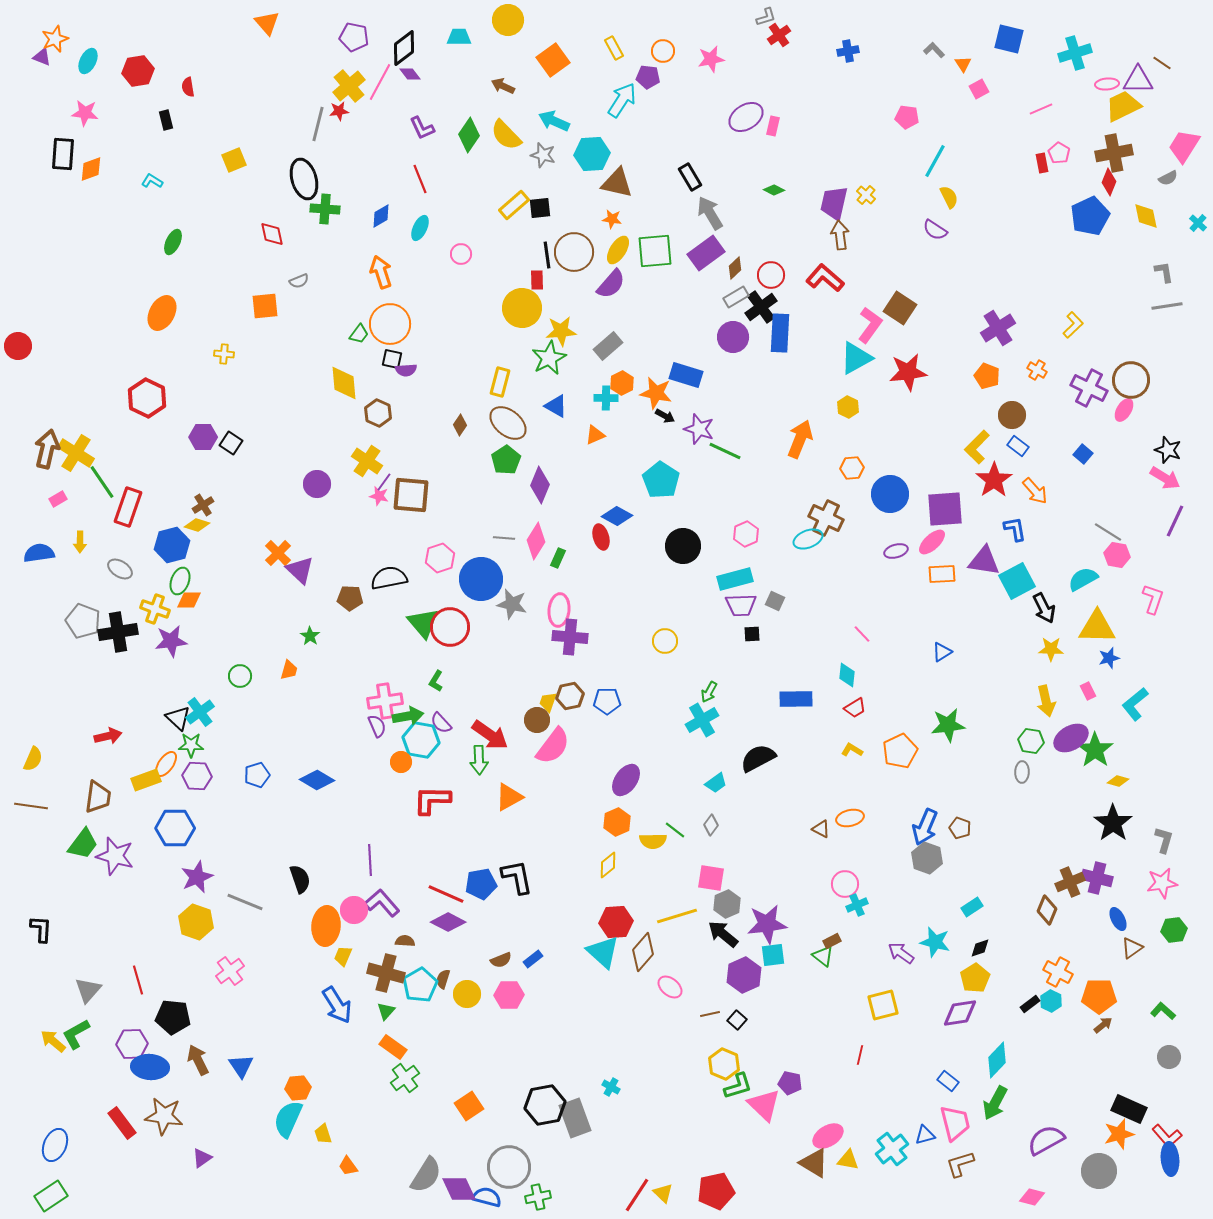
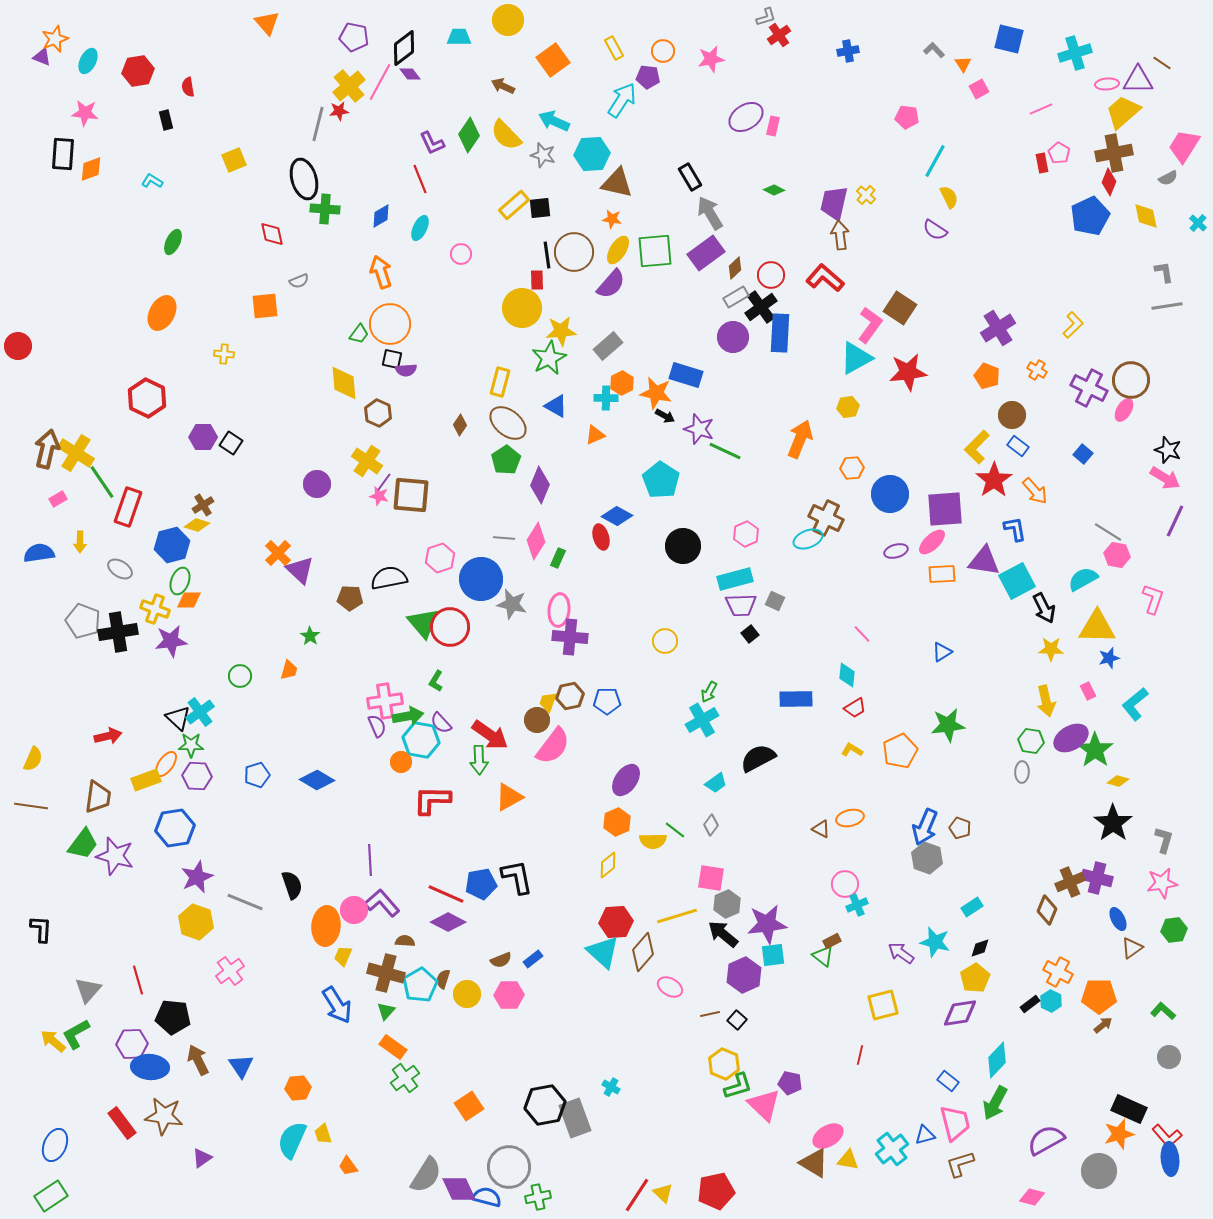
yellow trapezoid at (1123, 106): moved 6 px down; rotated 15 degrees counterclockwise
purple L-shape at (422, 128): moved 10 px right, 15 px down
yellow hexagon at (848, 407): rotated 25 degrees clockwise
black square at (752, 634): moved 2 px left; rotated 36 degrees counterclockwise
blue hexagon at (175, 828): rotated 9 degrees counterclockwise
black semicircle at (300, 879): moved 8 px left, 6 px down
pink ellipse at (670, 987): rotated 10 degrees counterclockwise
cyan semicircle at (288, 1119): moved 4 px right, 21 px down
